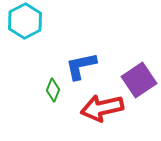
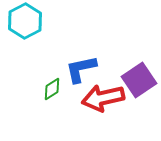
blue L-shape: moved 3 px down
green diamond: moved 1 px left, 1 px up; rotated 35 degrees clockwise
red arrow: moved 1 px right, 10 px up
